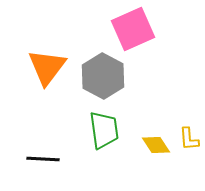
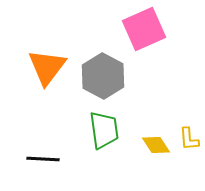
pink square: moved 11 px right
